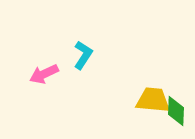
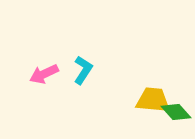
cyan L-shape: moved 15 px down
green diamond: moved 1 px down; rotated 44 degrees counterclockwise
